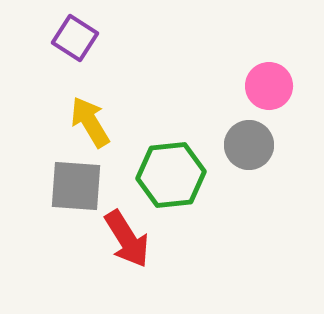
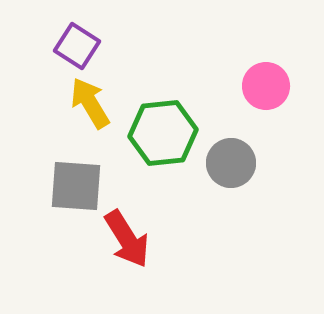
purple square: moved 2 px right, 8 px down
pink circle: moved 3 px left
yellow arrow: moved 19 px up
gray circle: moved 18 px left, 18 px down
green hexagon: moved 8 px left, 42 px up
